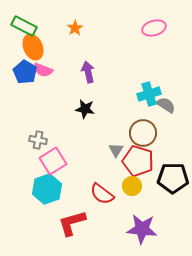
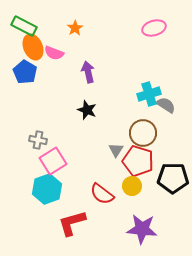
pink semicircle: moved 11 px right, 17 px up
black star: moved 2 px right, 1 px down; rotated 12 degrees clockwise
